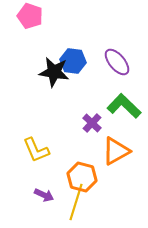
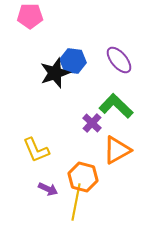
pink pentagon: rotated 20 degrees counterclockwise
purple ellipse: moved 2 px right, 2 px up
black star: moved 1 px right, 1 px down; rotated 28 degrees counterclockwise
green L-shape: moved 8 px left
orange triangle: moved 1 px right, 1 px up
orange hexagon: moved 1 px right
purple arrow: moved 4 px right, 6 px up
yellow line: rotated 6 degrees counterclockwise
